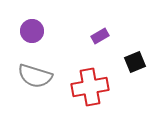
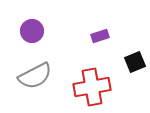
purple rectangle: rotated 12 degrees clockwise
gray semicircle: rotated 44 degrees counterclockwise
red cross: moved 2 px right
